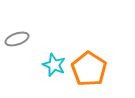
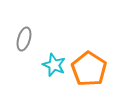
gray ellipse: moved 7 px right; rotated 55 degrees counterclockwise
